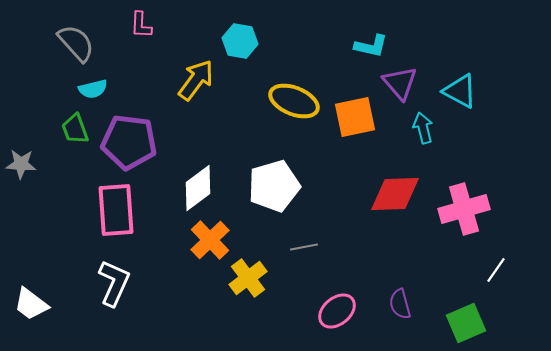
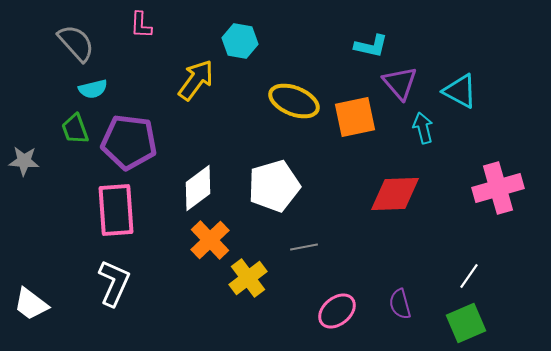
gray star: moved 3 px right, 3 px up
pink cross: moved 34 px right, 21 px up
white line: moved 27 px left, 6 px down
